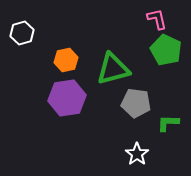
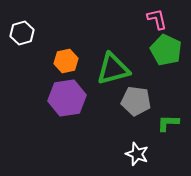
orange hexagon: moved 1 px down
gray pentagon: moved 2 px up
white star: rotated 15 degrees counterclockwise
